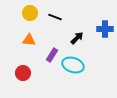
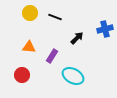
blue cross: rotated 14 degrees counterclockwise
orange triangle: moved 7 px down
purple rectangle: moved 1 px down
cyan ellipse: moved 11 px down; rotated 10 degrees clockwise
red circle: moved 1 px left, 2 px down
